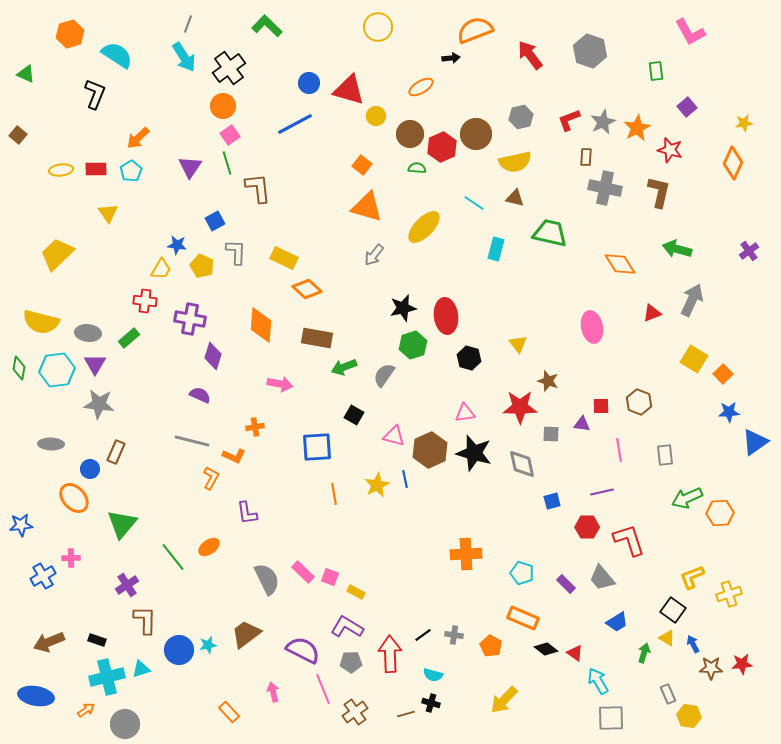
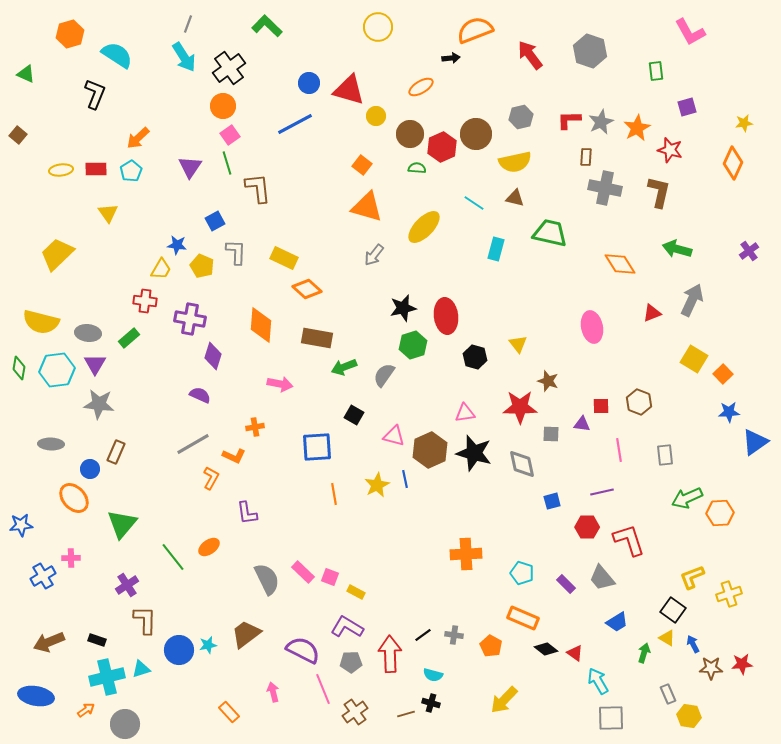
purple square at (687, 107): rotated 24 degrees clockwise
red L-shape at (569, 120): rotated 20 degrees clockwise
gray star at (603, 122): moved 2 px left
black hexagon at (469, 358): moved 6 px right, 1 px up
gray line at (192, 441): moved 1 px right, 3 px down; rotated 44 degrees counterclockwise
